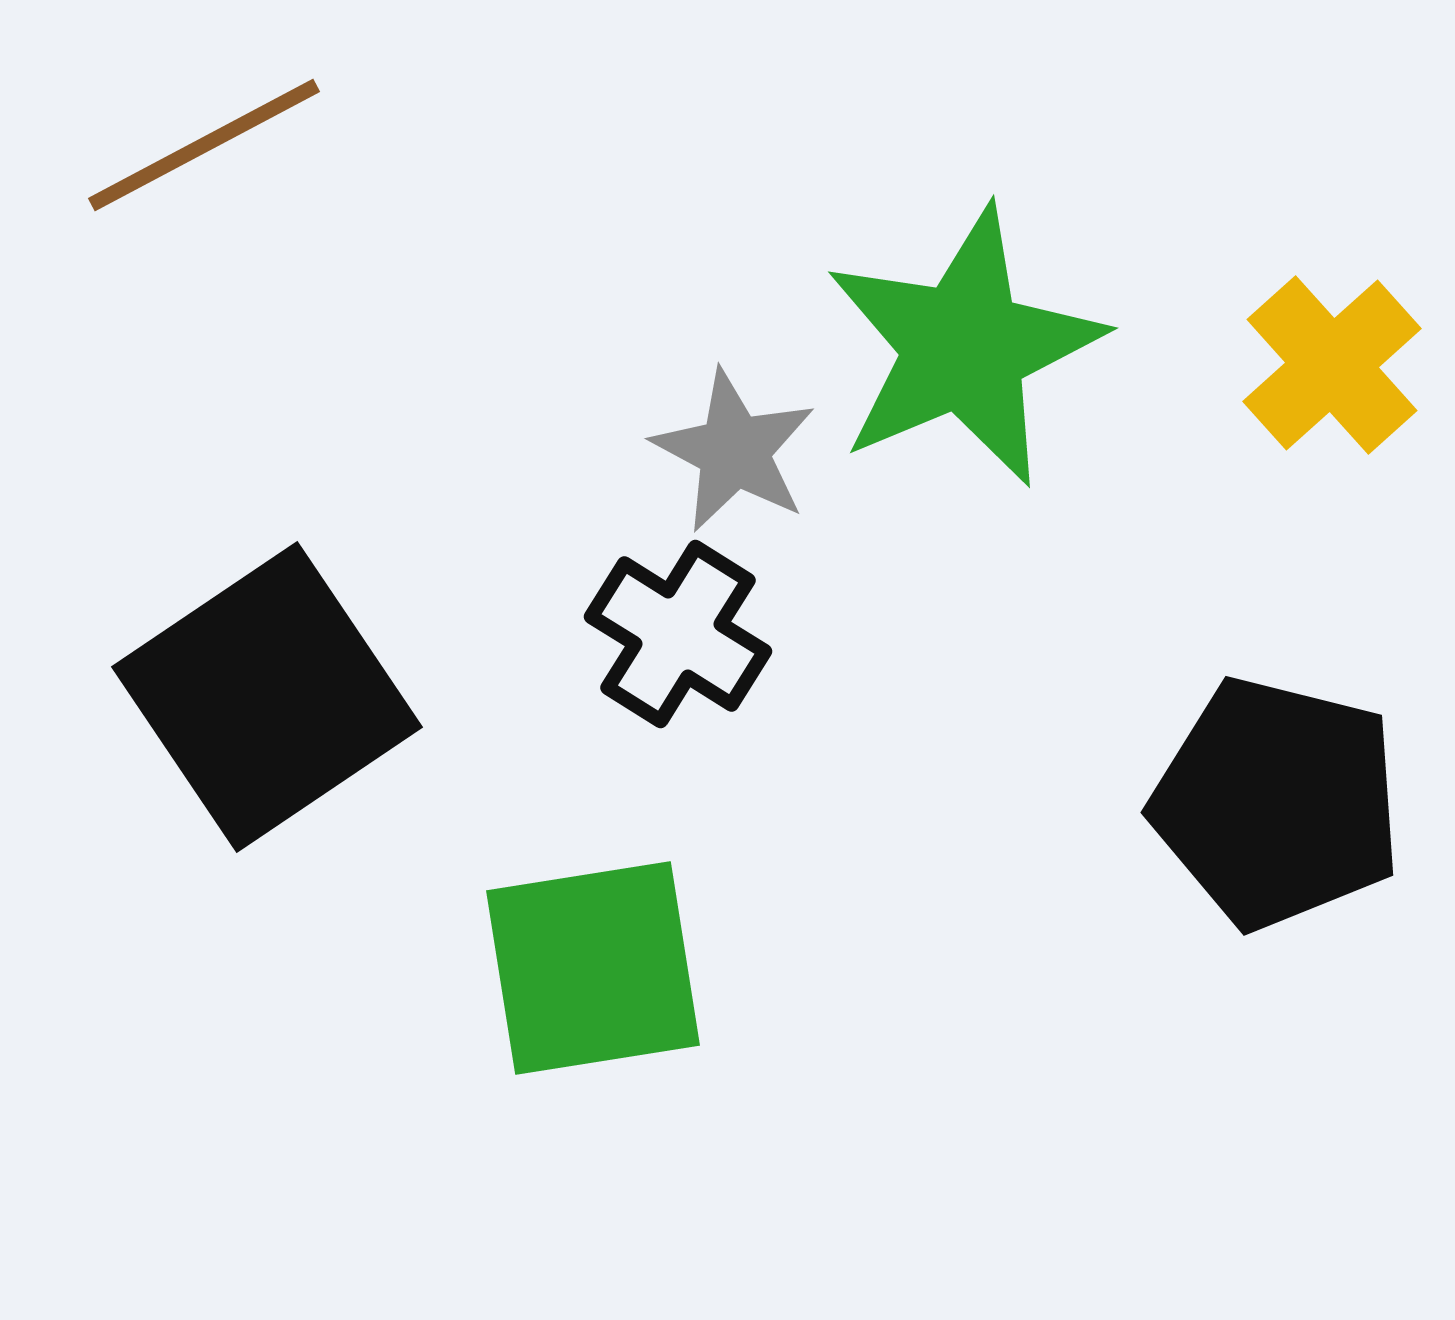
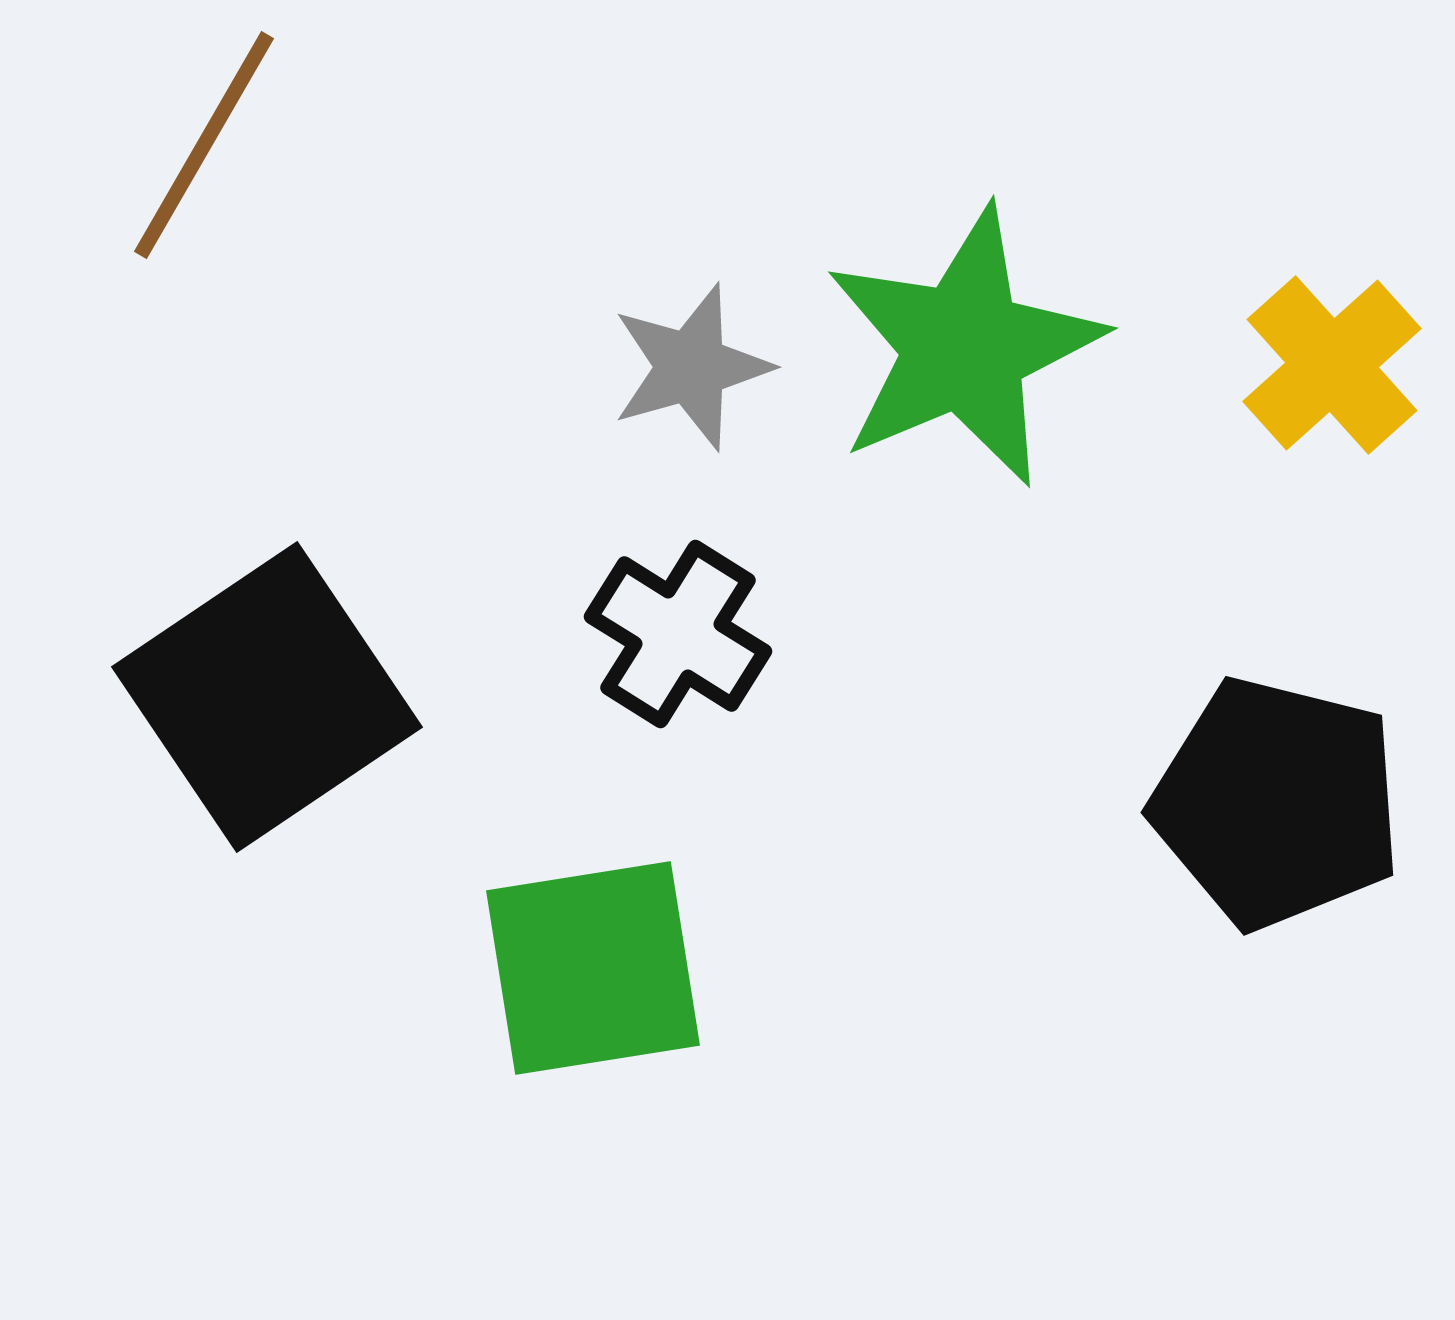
brown line: rotated 32 degrees counterclockwise
gray star: moved 43 px left, 84 px up; rotated 28 degrees clockwise
